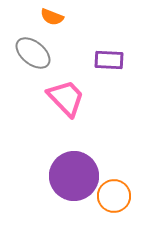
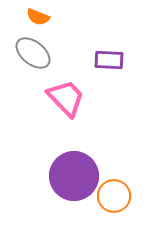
orange semicircle: moved 14 px left
